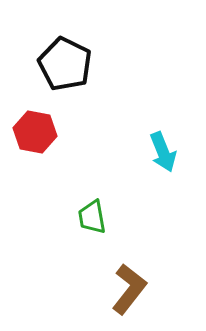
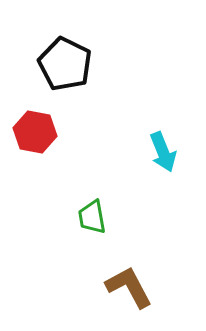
brown L-shape: moved 2 px up; rotated 66 degrees counterclockwise
